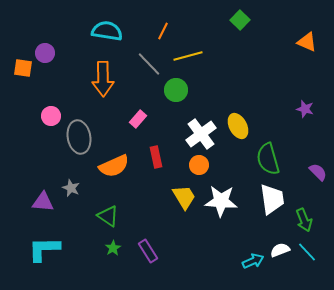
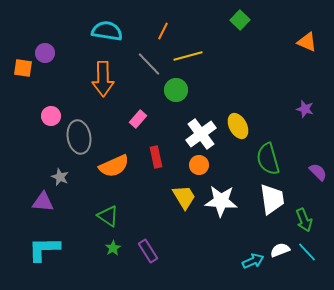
gray star: moved 11 px left, 11 px up
